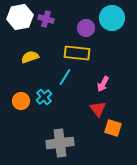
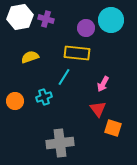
cyan circle: moved 1 px left, 2 px down
cyan line: moved 1 px left
cyan cross: rotated 21 degrees clockwise
orange circle: moved 6 px left
